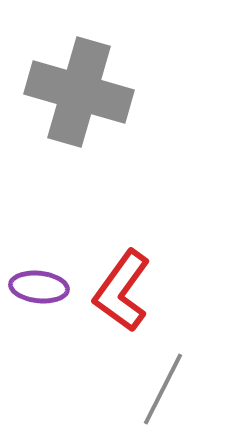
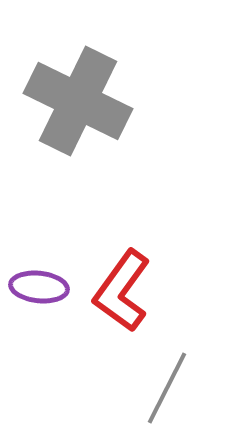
gray cross: moved 1 px left, 9 px down; rotated 10 degrees clockwise
gray line: moved 4 px right, 1 px up
